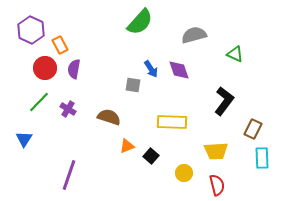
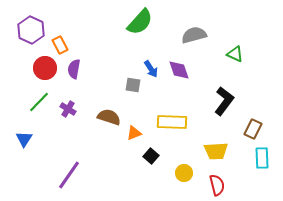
orange triangle: moved 7 px right, 13 px up
purple line: rotated 16 degrees clockwise
